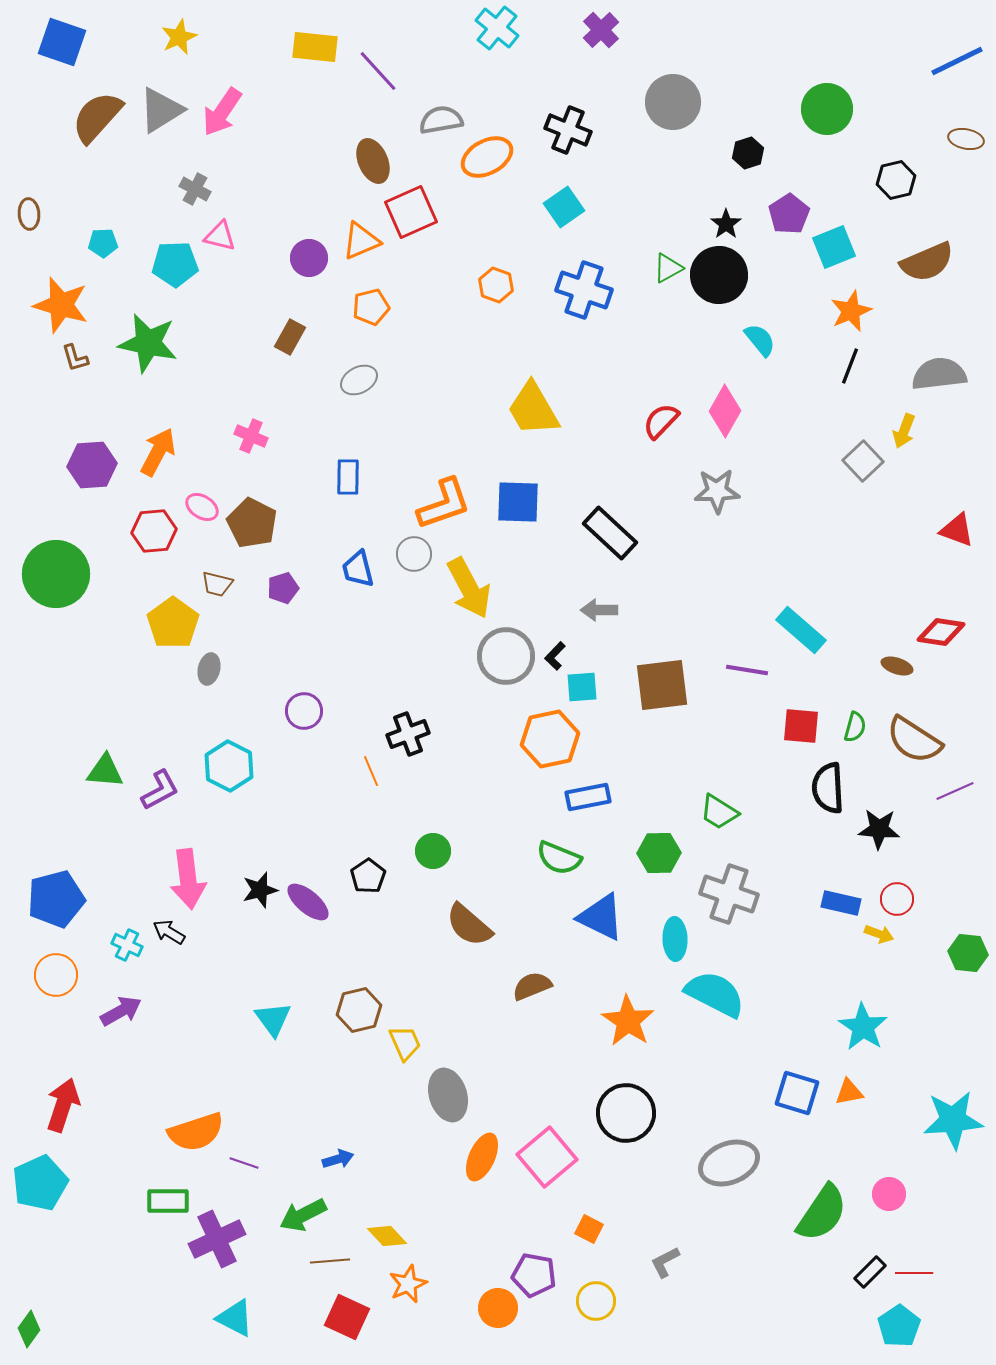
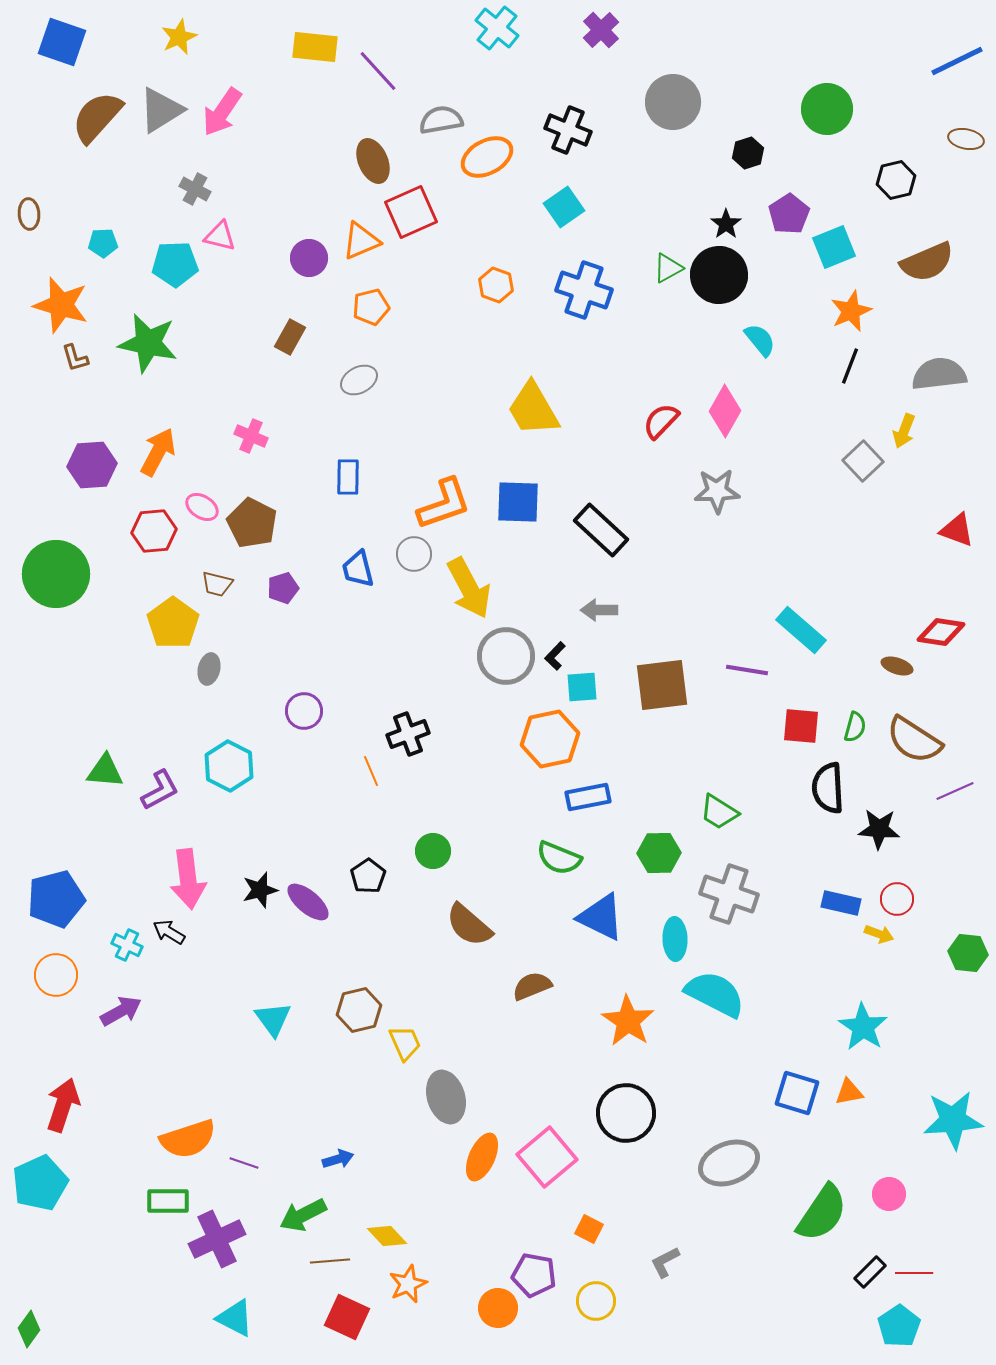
black rectangle at (610, 533): moved 9 px left, 3 px up
gray ellipse at (448, 1095): moved 2 px left, 2 px down
orange semicircle at (196, 1132): moved 8 px left, 7 px down
